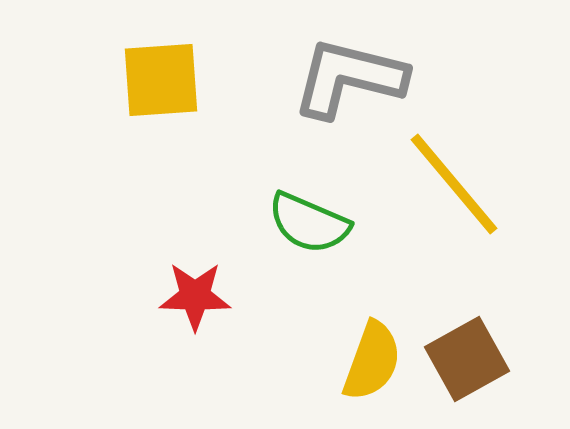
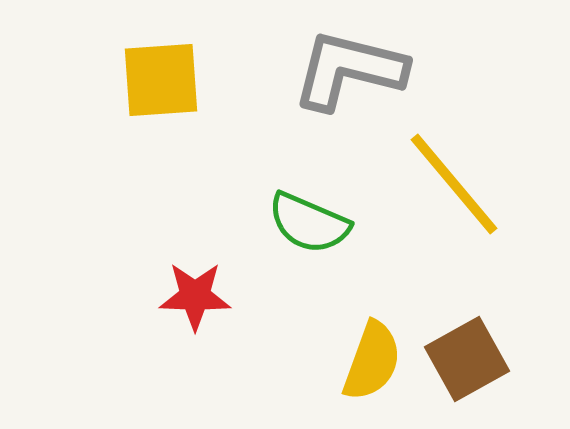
gray L-shape: moved 8 px up
